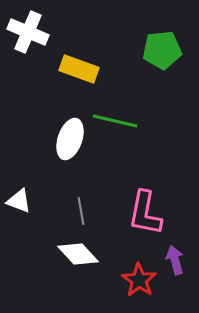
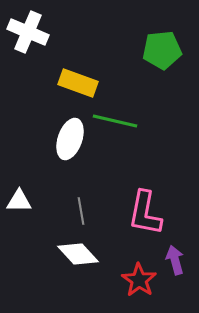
yellow rectangle: moved 1 px left, 14 px down
white triangle: rotated 20 degrees counterclockwise
